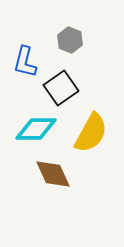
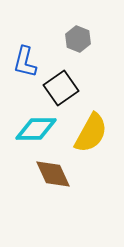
gray hexagon: moved 8 px right, 1 px up
